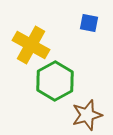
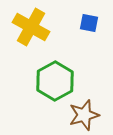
yellow cross: moved 18 px up
brown star: moved 3 px left
